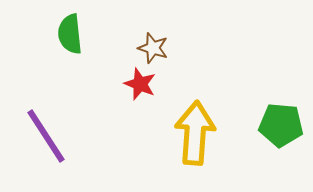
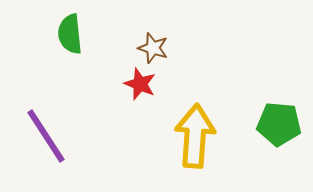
green pentagon: moved 2 px left, 1 px up
yellow arrow: moved 3 px down
